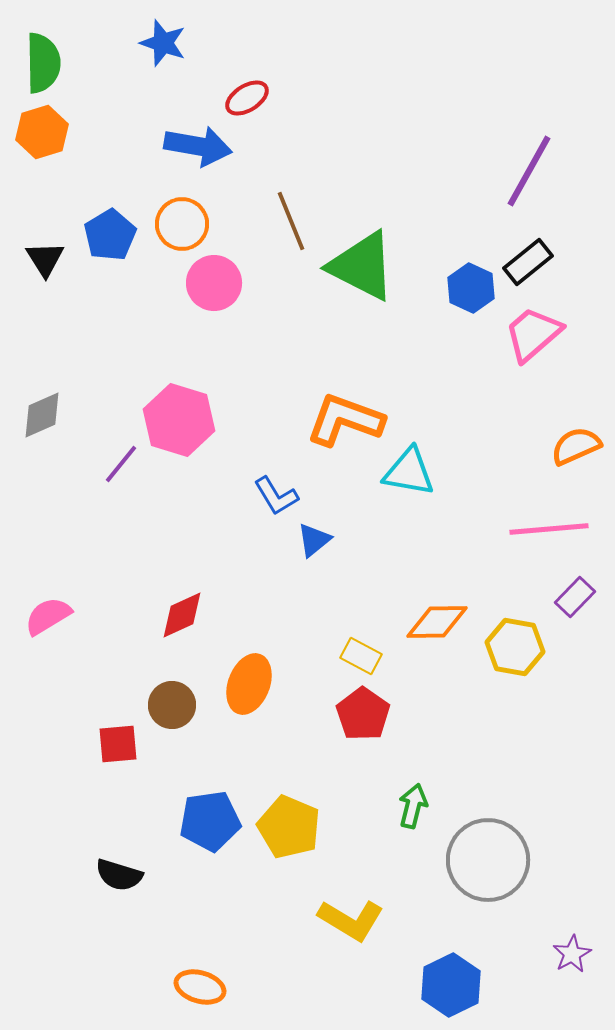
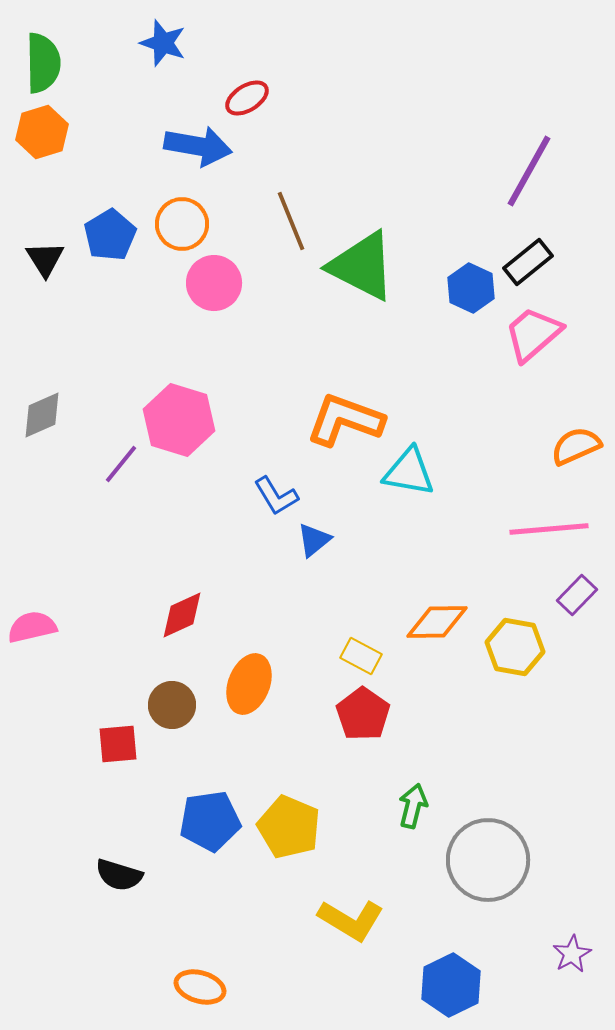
purple rectangle at (575, 597): moved 2 px right, 2 px up
pink semicircle at (48, 616): moved 16 px left, 11 px down; rotated 18 degrees clockwise
